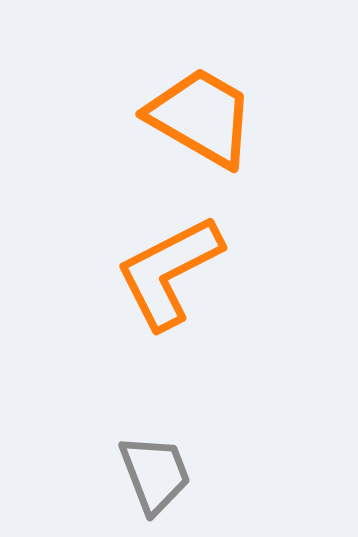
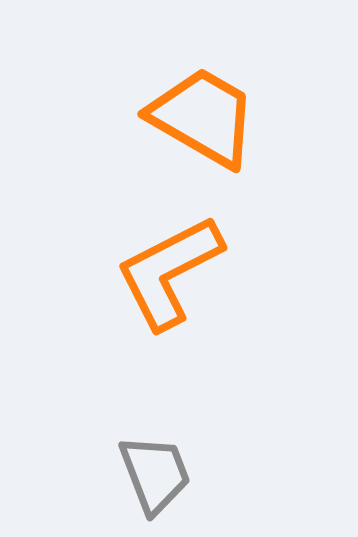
orange trapezoid: moved 2 px right
